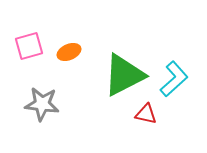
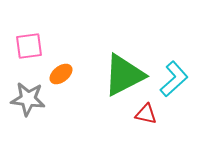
pink square: rotated 8 degrees clockwise
orange ellipse: moved 8 px left, 22 px down; rotated 15 degrees counterclockwise
gray star: moved 14 px left, 5 px up
